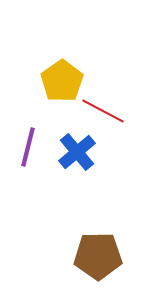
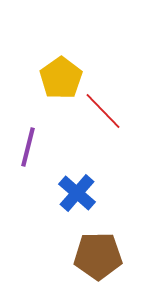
yellow pentagon: moved 1 px left, 3 px up
red line: rotated 18 degrees clockwise
blue cross: moved 41 px down; rotated 9 degrees counterclockwise
